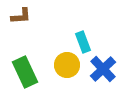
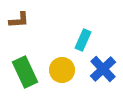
brown L-shape: moved 2 px left, 4 px down
cyan rectangle: moved 2 px up; rotated 45 degrees clockwise
yellow circle: moved 5 px left, 5 px down
